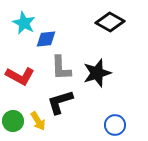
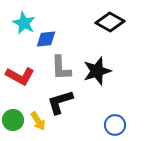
black star: moved 2 px up
green circle: moved 1 px up
